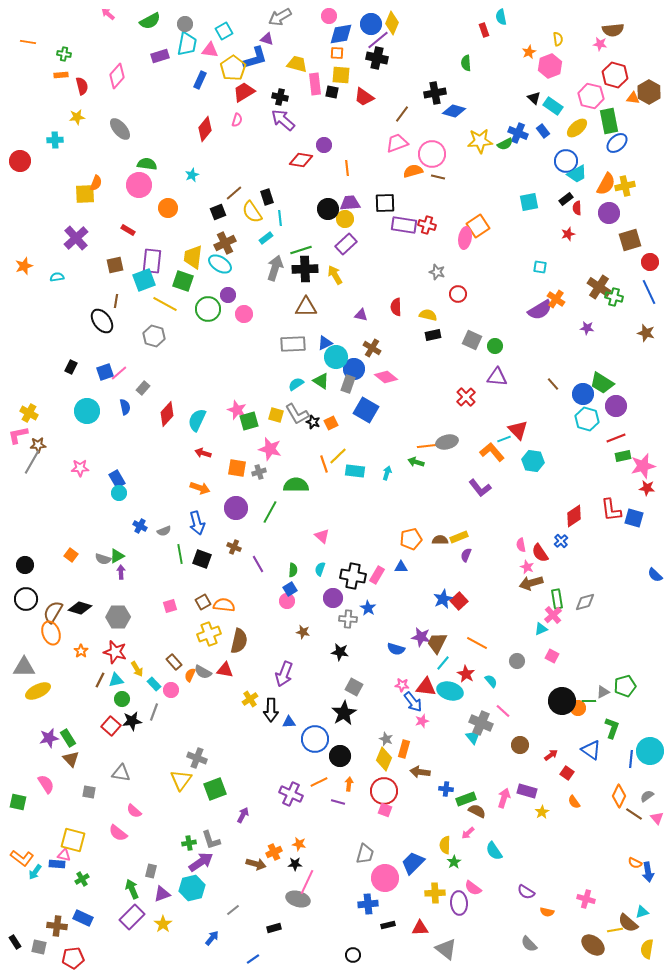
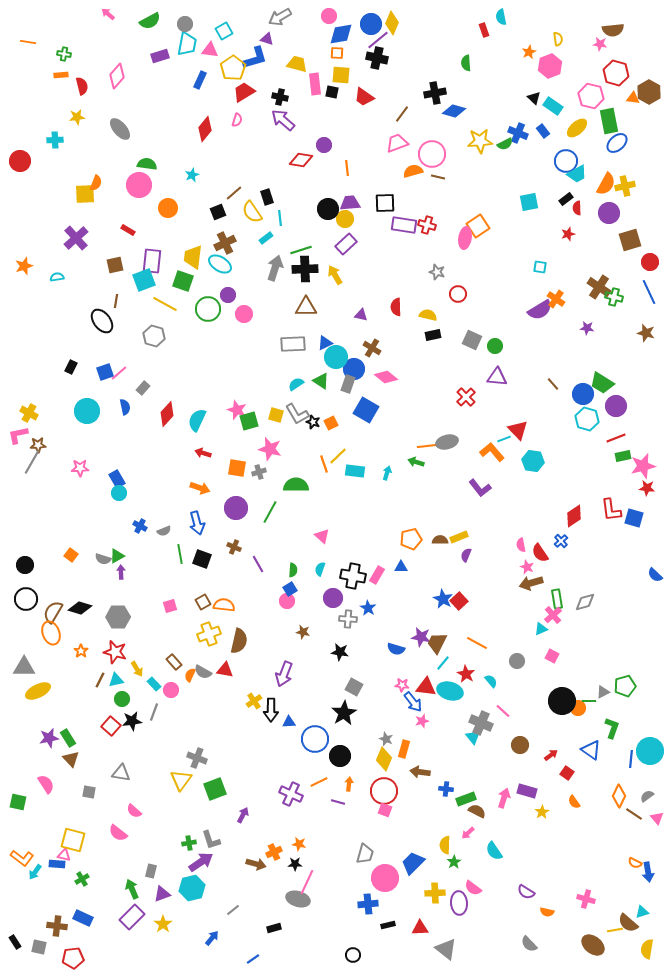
red hexagon at (615, 75): moved 1 px right, 2 px up
blue star at (443, 599): rotated 18 degrees counterclockwise
yellow cross at (250, 699): moved 4 px right, 2 px down
